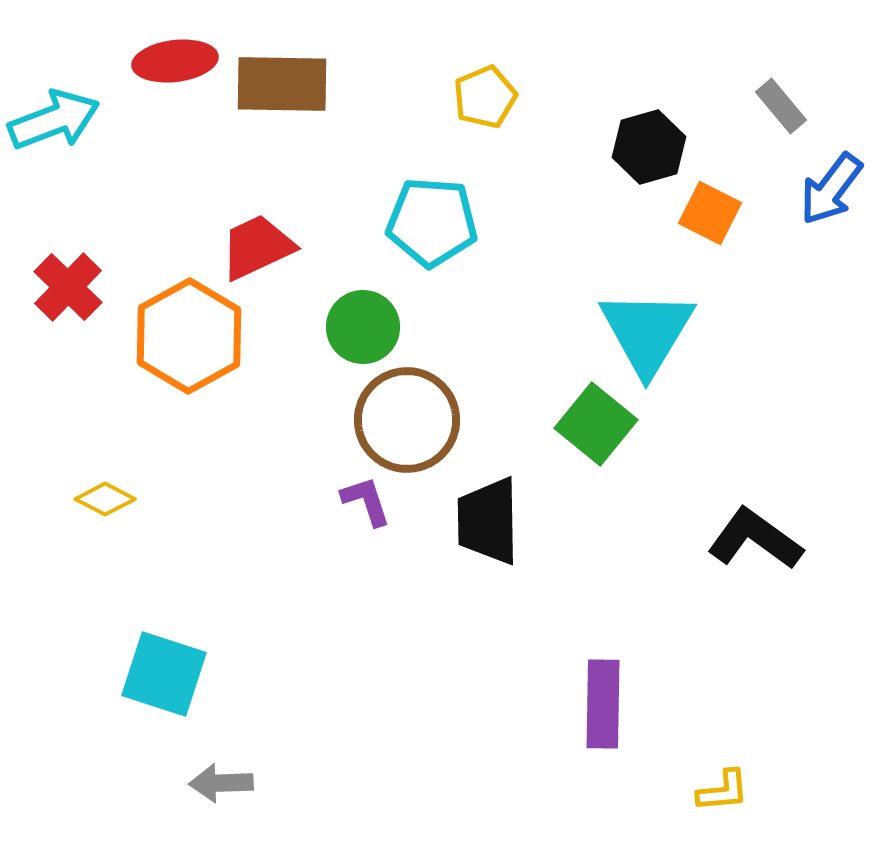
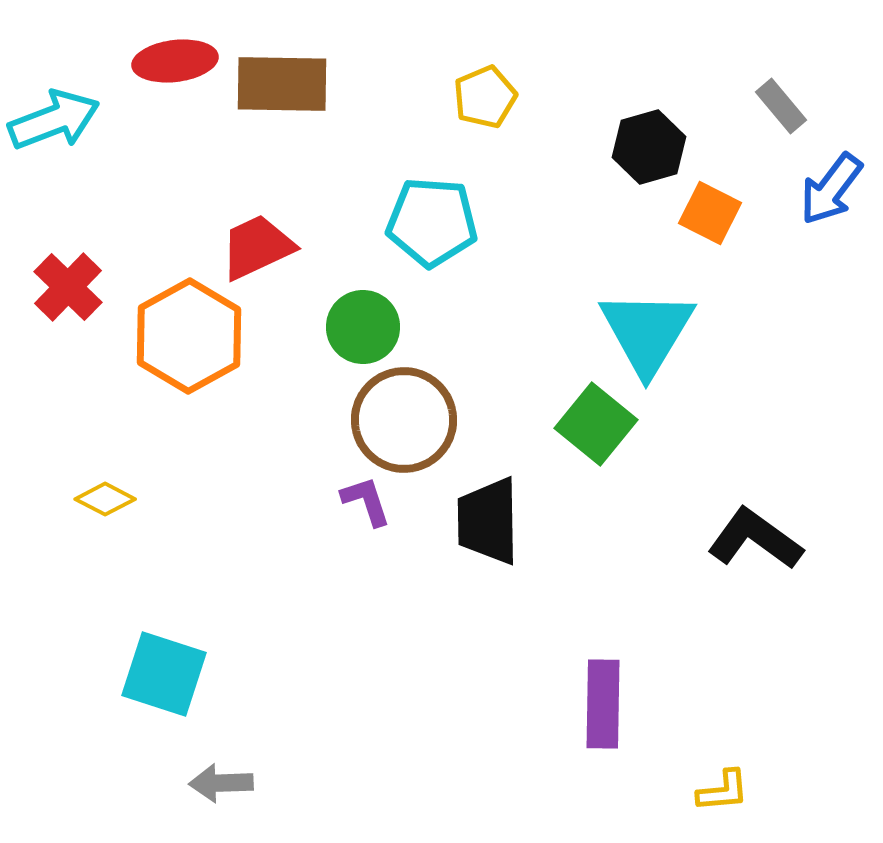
brown circle: moved 3 px left
